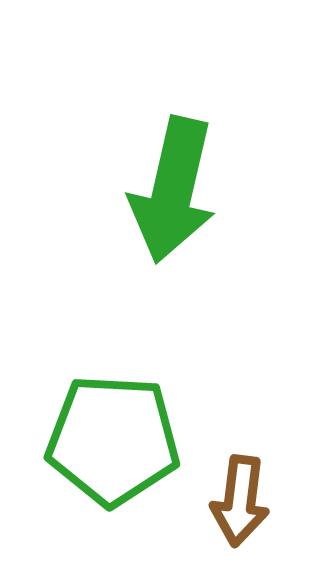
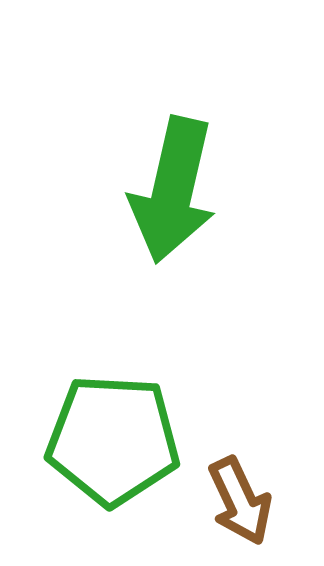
brown arrow: rotated 32 degrees counterclockwise
